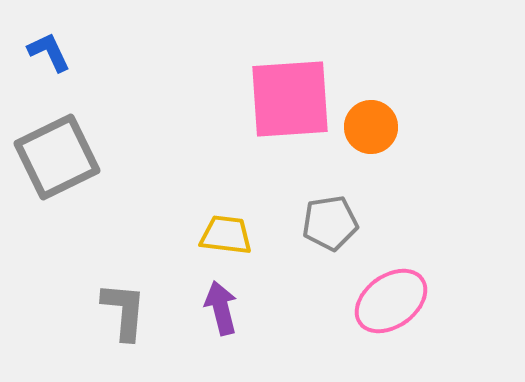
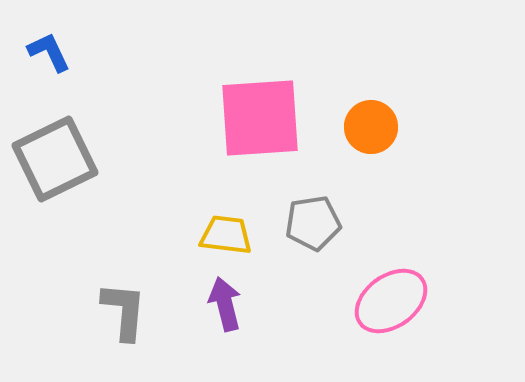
pink square: moved 30 px left, 19 px down
gray square: moved 2 px left, 2 px down
gray pentagon: moved 17 px left
purple arrow: moved 4 px right, 4 px up
